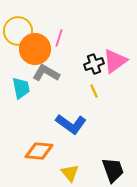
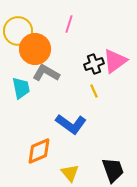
pink line: moved 10 px right, 14 px up
orange diamond: rotated 28 degrees counterclockwise
